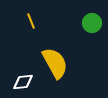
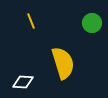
yellow semicircle: moved 8 px right; rotated 12 degrees clockwise
white diamond: rotated 10 degrees clockwise
